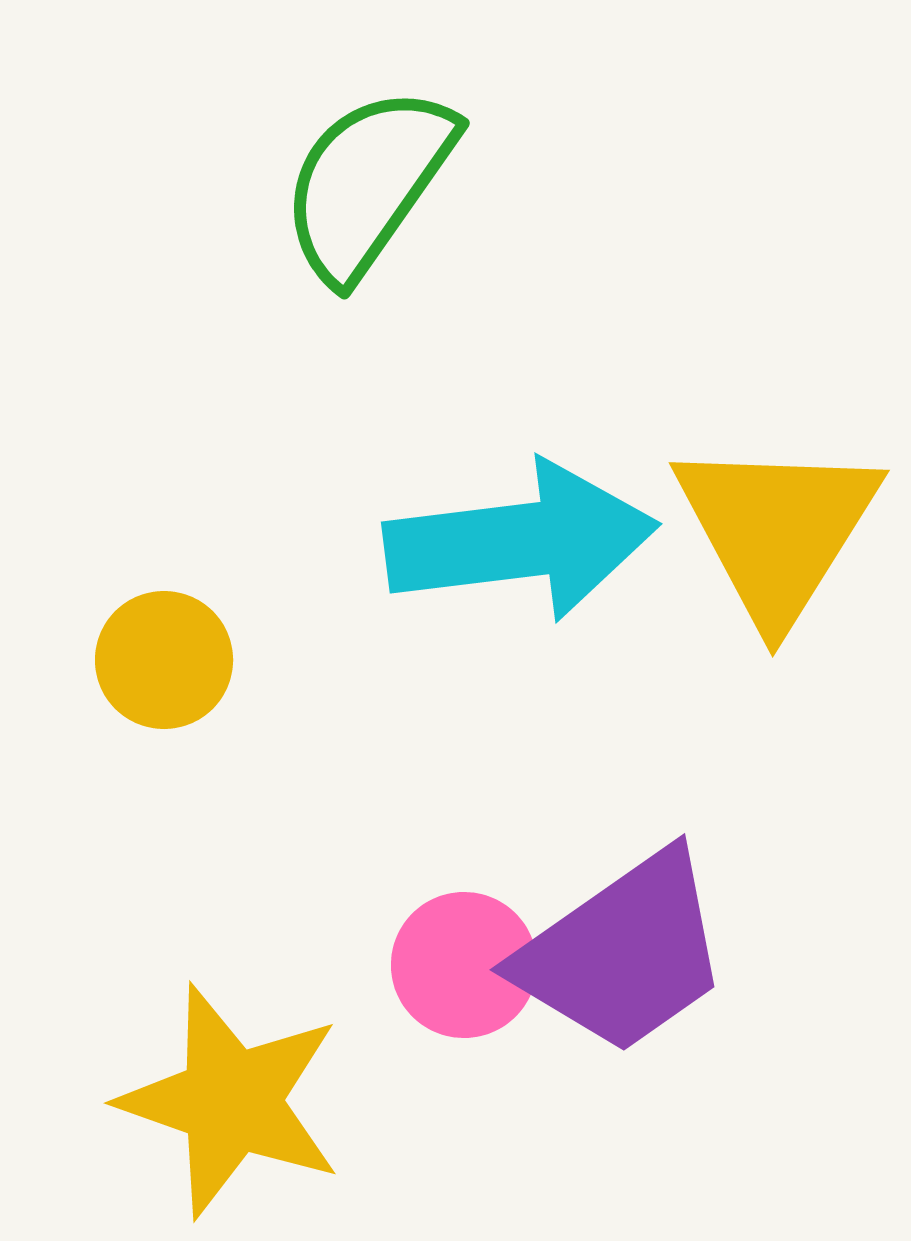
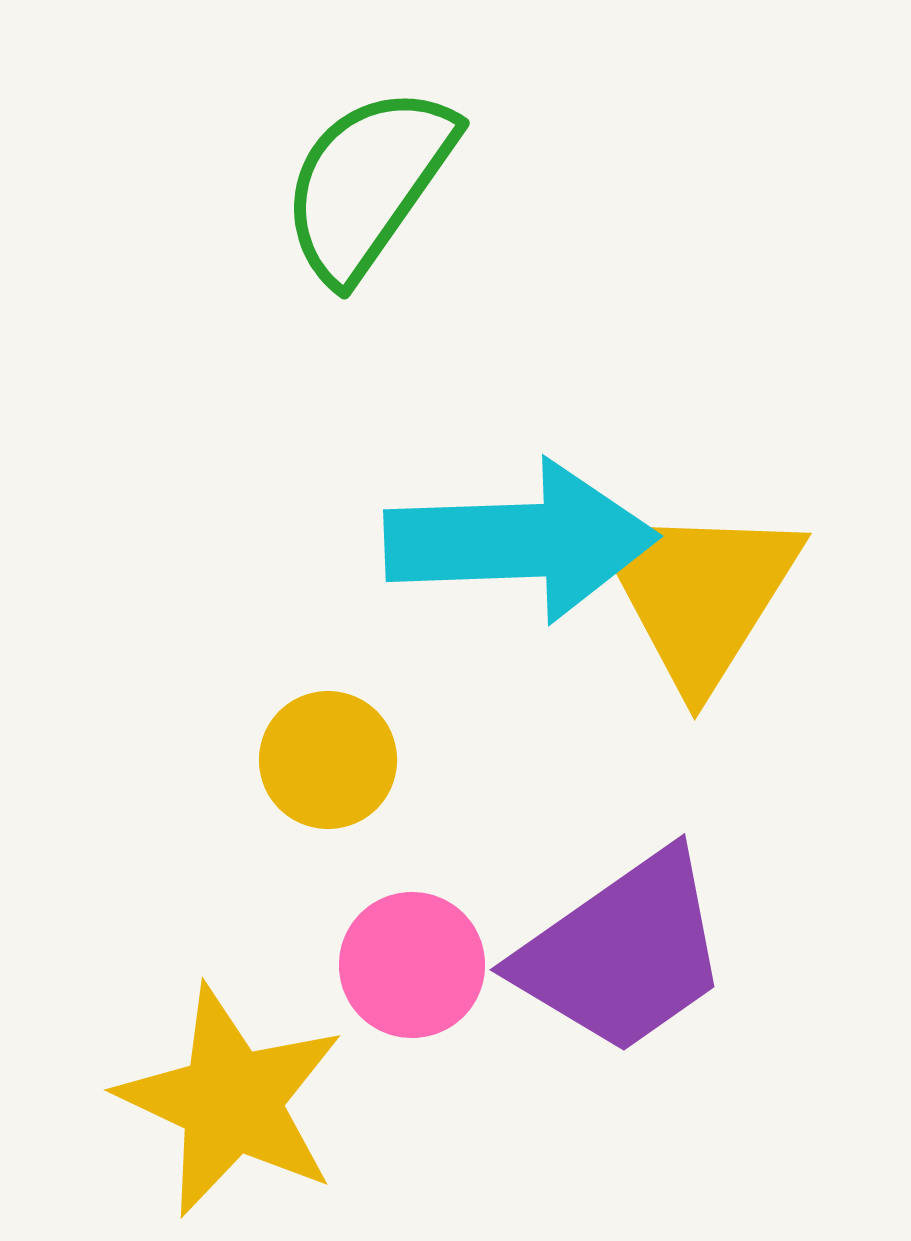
yellow triangle: moved 78 px left, 63 px down
cyan arrow: rotated 5 degrees clockwise
yellow circle: moved 164 px right, 100 px down
pink circle: moved 52 px left
yellow star: rotated 6 degrees clockwise
